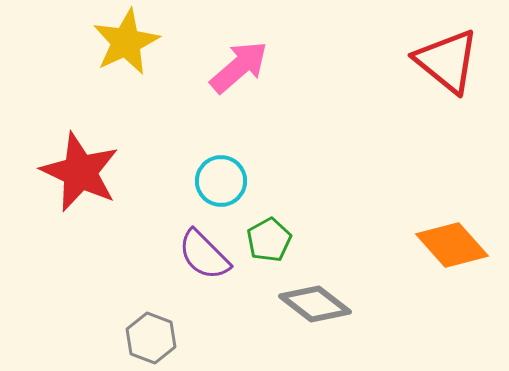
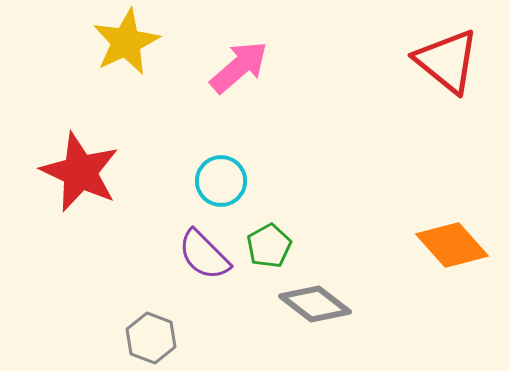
green pentagon: moved 6 px down
